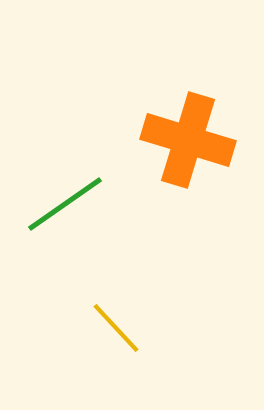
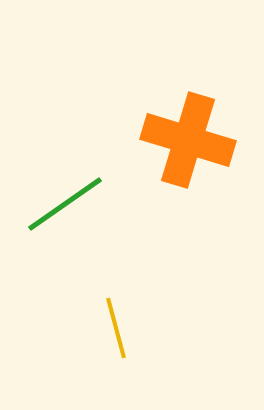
yellow line: rotated 28 degrees clockwise
